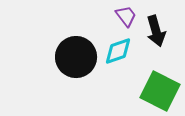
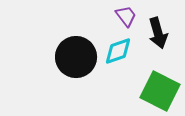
black arrow: moved 2 px right, 2 px down
